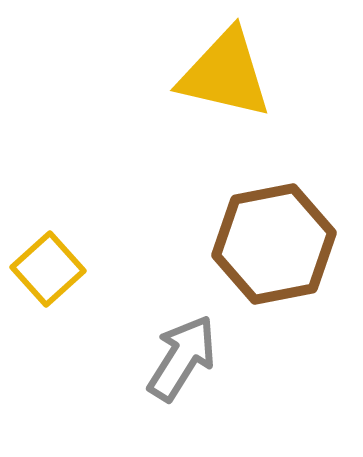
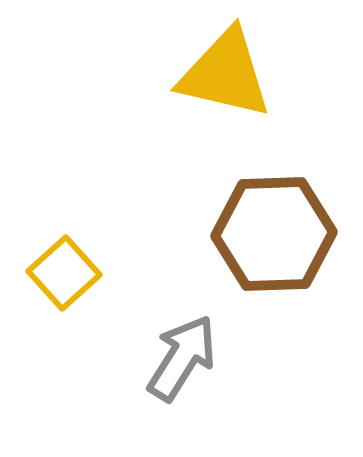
brown hexagon: moved 10 px up; rotated 9 degrees clockwise
yellow square: moved 16 px right, 4 px down
